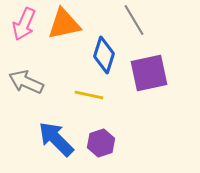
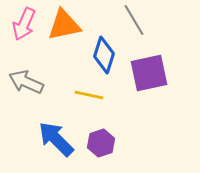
orange triangle: moved 1 px down
